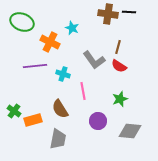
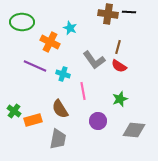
green ellipse: rotated 20 degrees counterclockwise
cyan star: moved 2 px left
purple line: rotated 30 degrees clockwise
gray diamond: moved 4 px right, 1 px up
